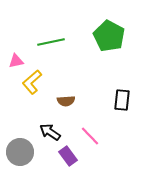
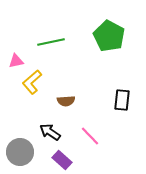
purple rectangle: moved 6 px left, 4 px down; rotated 12 degrees counterclockwise
